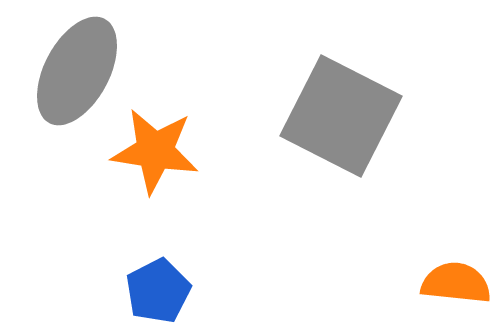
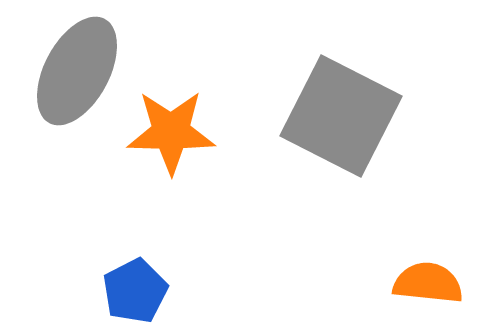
orange star: moved 16 px right, 19 px up; rotated 8 degrees counterclockwise
orange semicircle: moved 28 px left
blue pentagon: moved 23 px left
